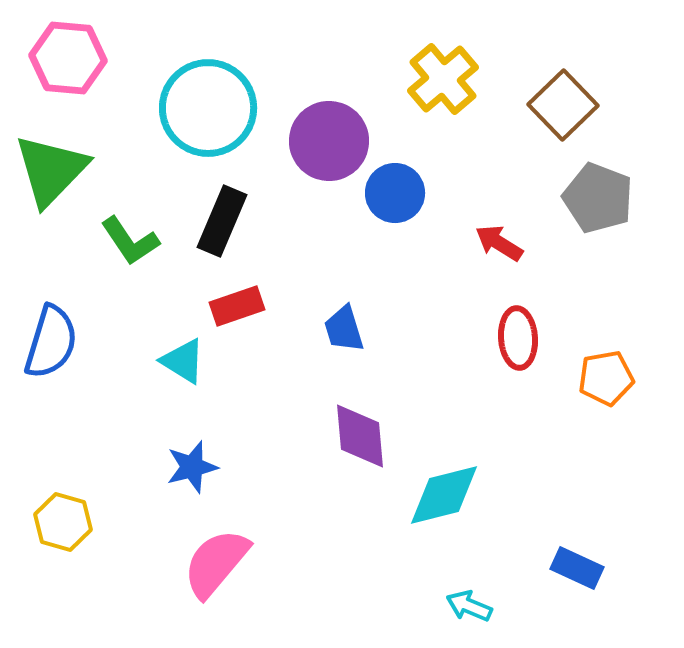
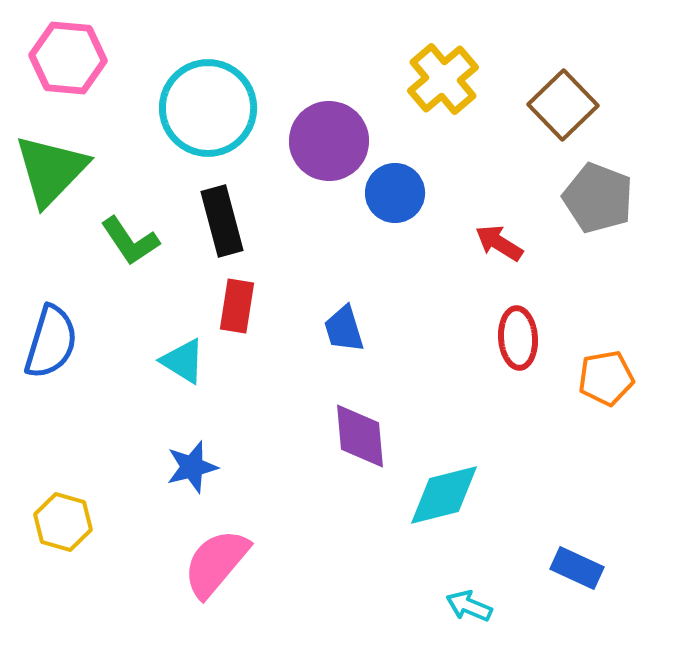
black rectangle: rotated 38 degrees counterclockwise
red rectangle: rotated 62 degrees counterclockwise
